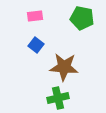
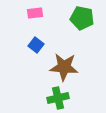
pink rectangle: moved 3 px up
